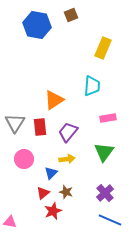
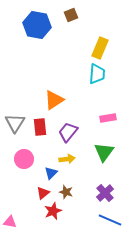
yellow rectangle: moved 3 px left
cyan trapezoid: moved 5 px right, 12 px up
